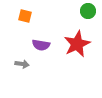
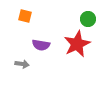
green circle: moved 8 px down
